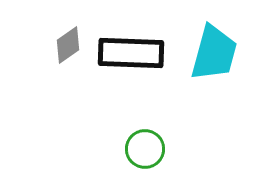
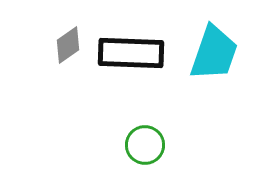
cyan trapezoid: rotated 4 degrees clockwise
green circle: moved 4 px up
